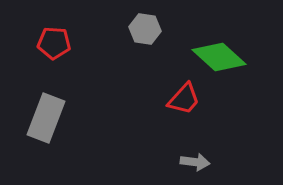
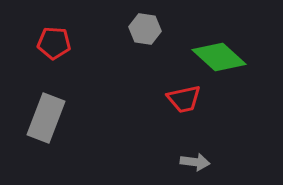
red trapezoid: rotated 36 degrees clockwise
